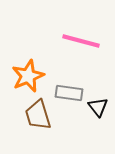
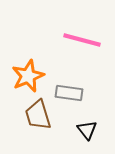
pink line: moved 1 px right, 1 px up
black triangle: moved 11 px left, 23 px down
